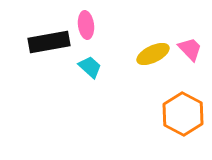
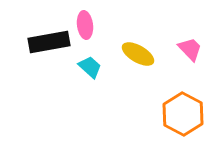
pink ellipse: moved 1 px left
yellow ellipse: moved 15 px left; rotated 56 degrees clockwise
